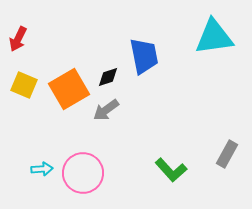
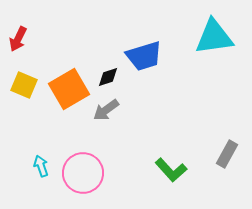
blue trapezoid: rotated 84 degrees clockwise
cyan arrow: moved 1 px left, 3 px up; rotated 105 degrees counterclockwise
